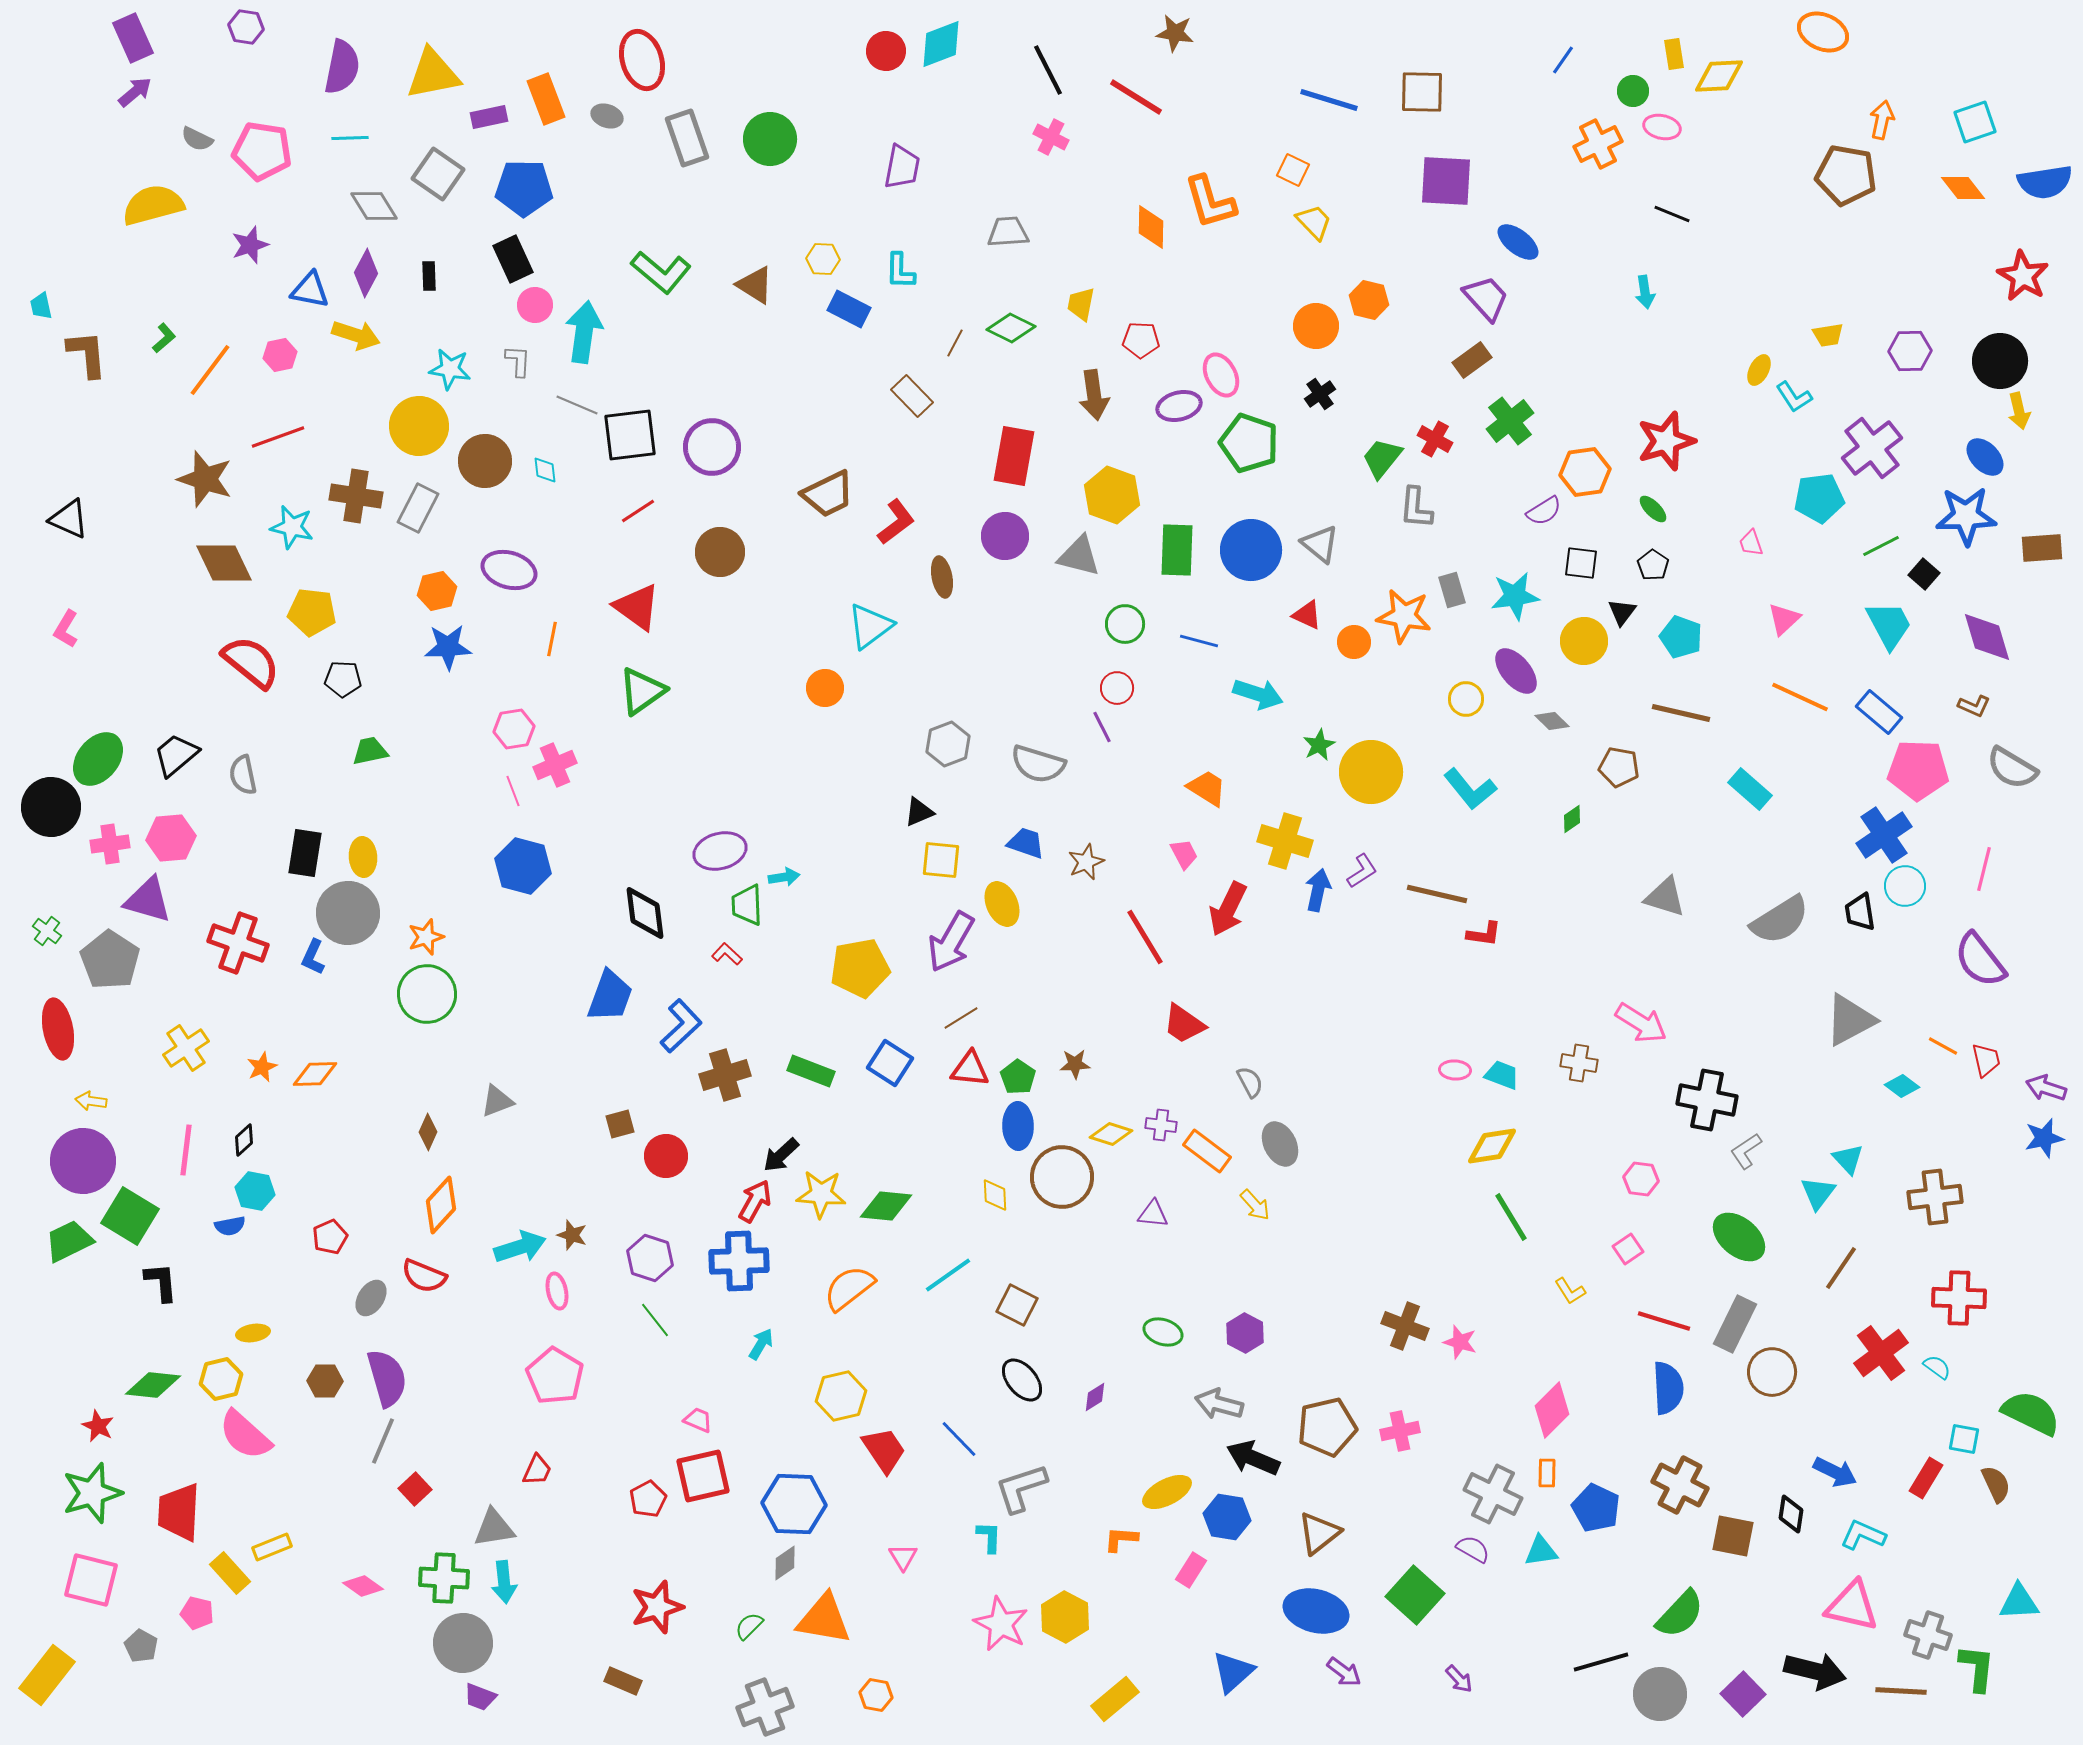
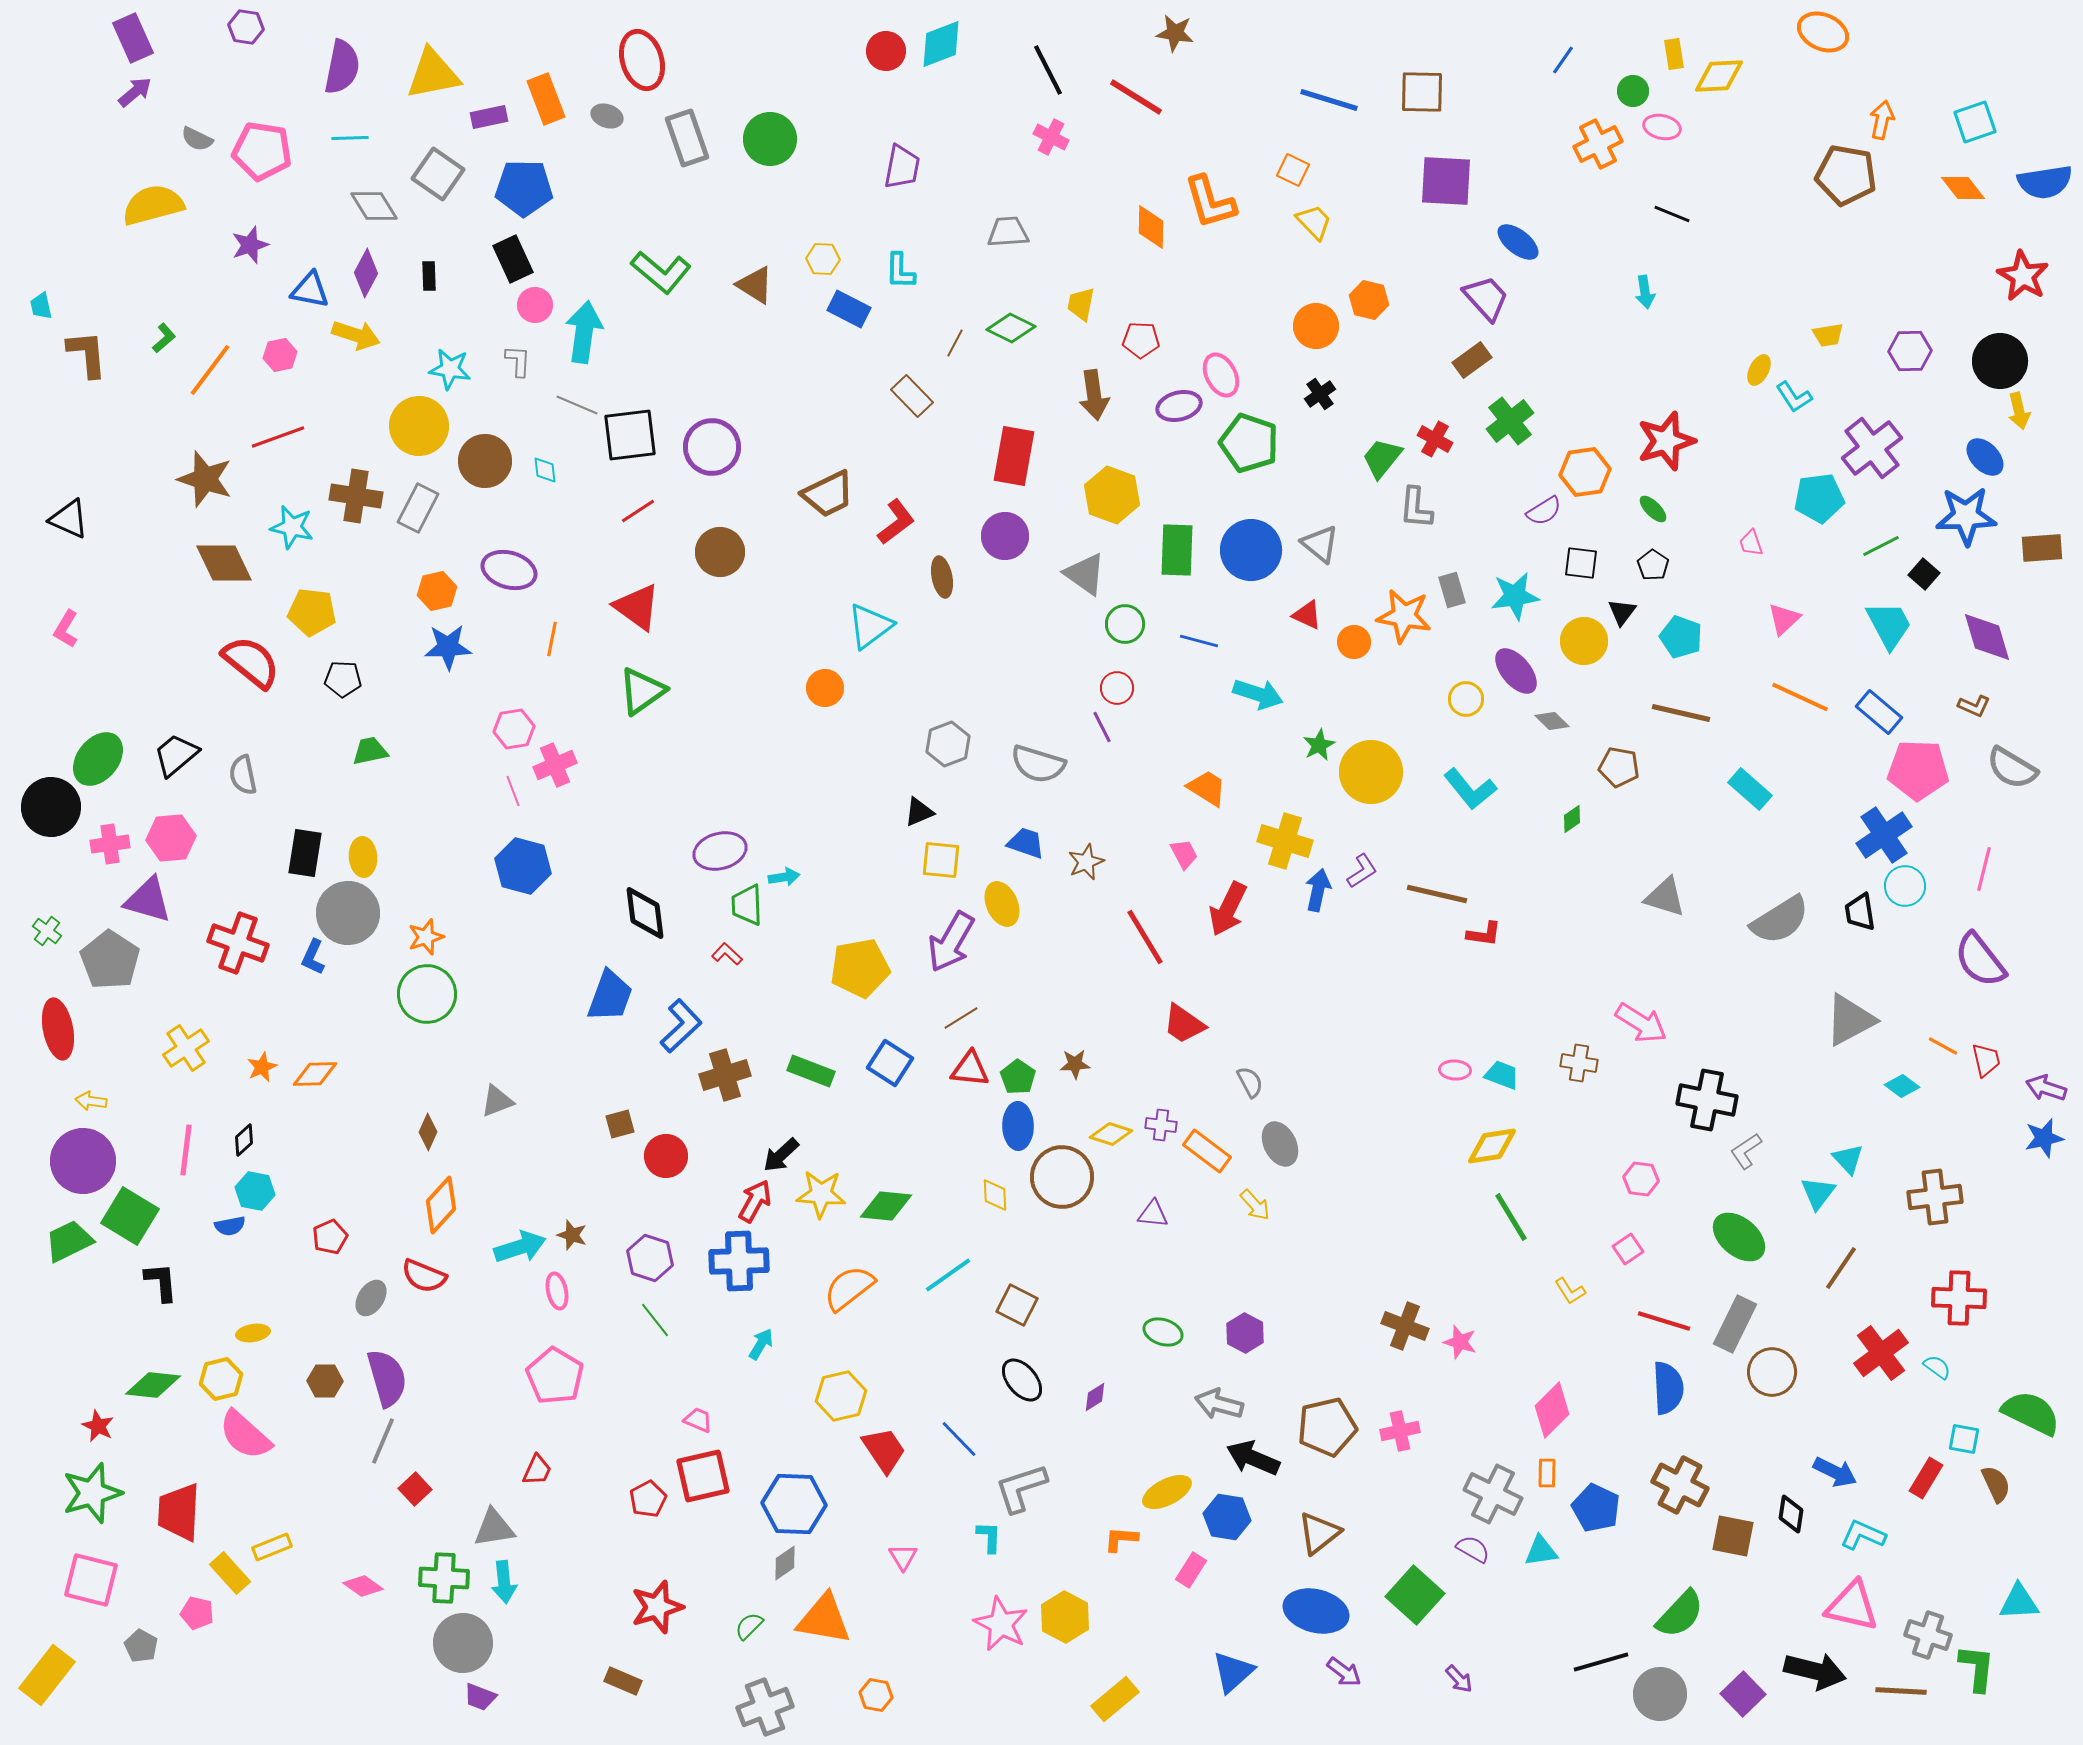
gray triangle at (1079, 556): moved 6 px right, 18 px down; rotated 21 degrees clockwise
